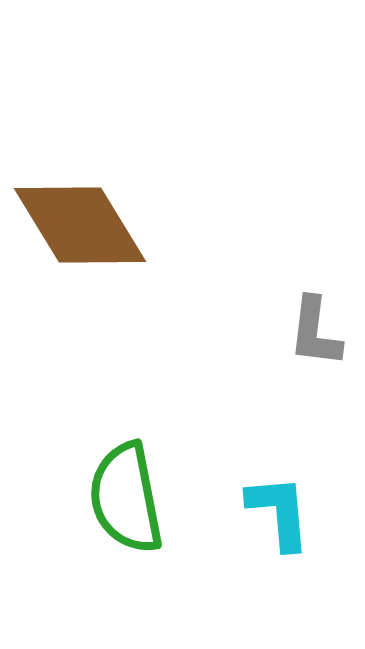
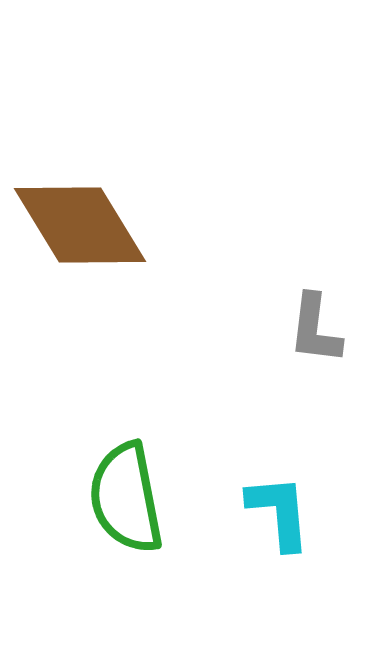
gray L-shape: moved 3 px up
